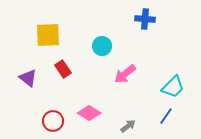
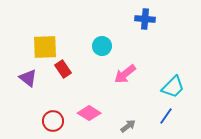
yellow square: moved 3 px left, 12 px down
